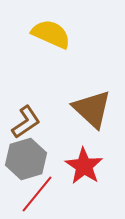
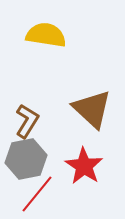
yellow semicircle: moved 5 px left, 1 px down; rotated 15 degrees counterclockwise
brown L-shape: moved 1 px right, 1 px up; rotated 24 degrees counterclockwise
gray hexagon: rotated 6 degrees clockwise
